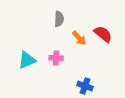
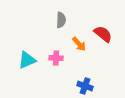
gray semicircle: moved 2 px right, 1 px down
orange arrow: moved 6 px down
